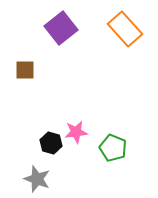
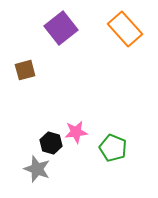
brown square: rotated 15 degrees counterclockwise
gray star: moved 10 px up
